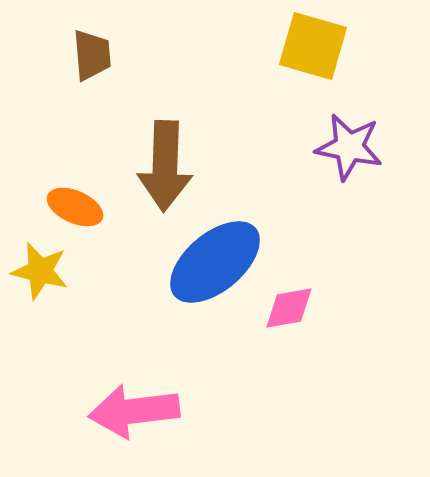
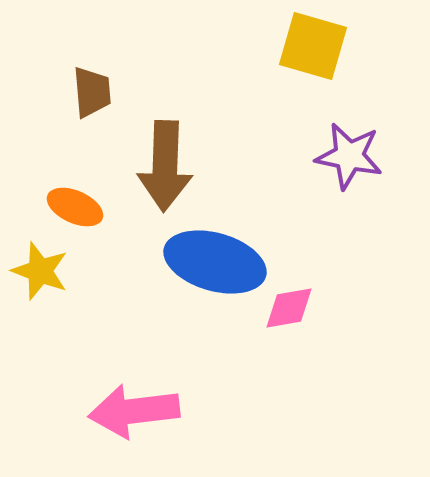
brown trapezoid: moved 37 px down
purple star: moved 9 px down
blue ellipse: rotated 56 degrees clockwise
yellow star: rotated 6 degrees clockwise
